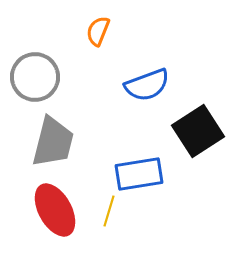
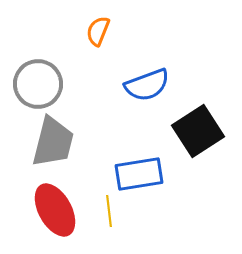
gray circle: moved 3 px right, 7 px down
yellow line: rotated 24 degrees counterclockwise
